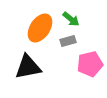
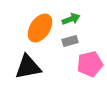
green arrow: rotated 60 degrees counterclockwise
gray rectangle: moved 2 px right
